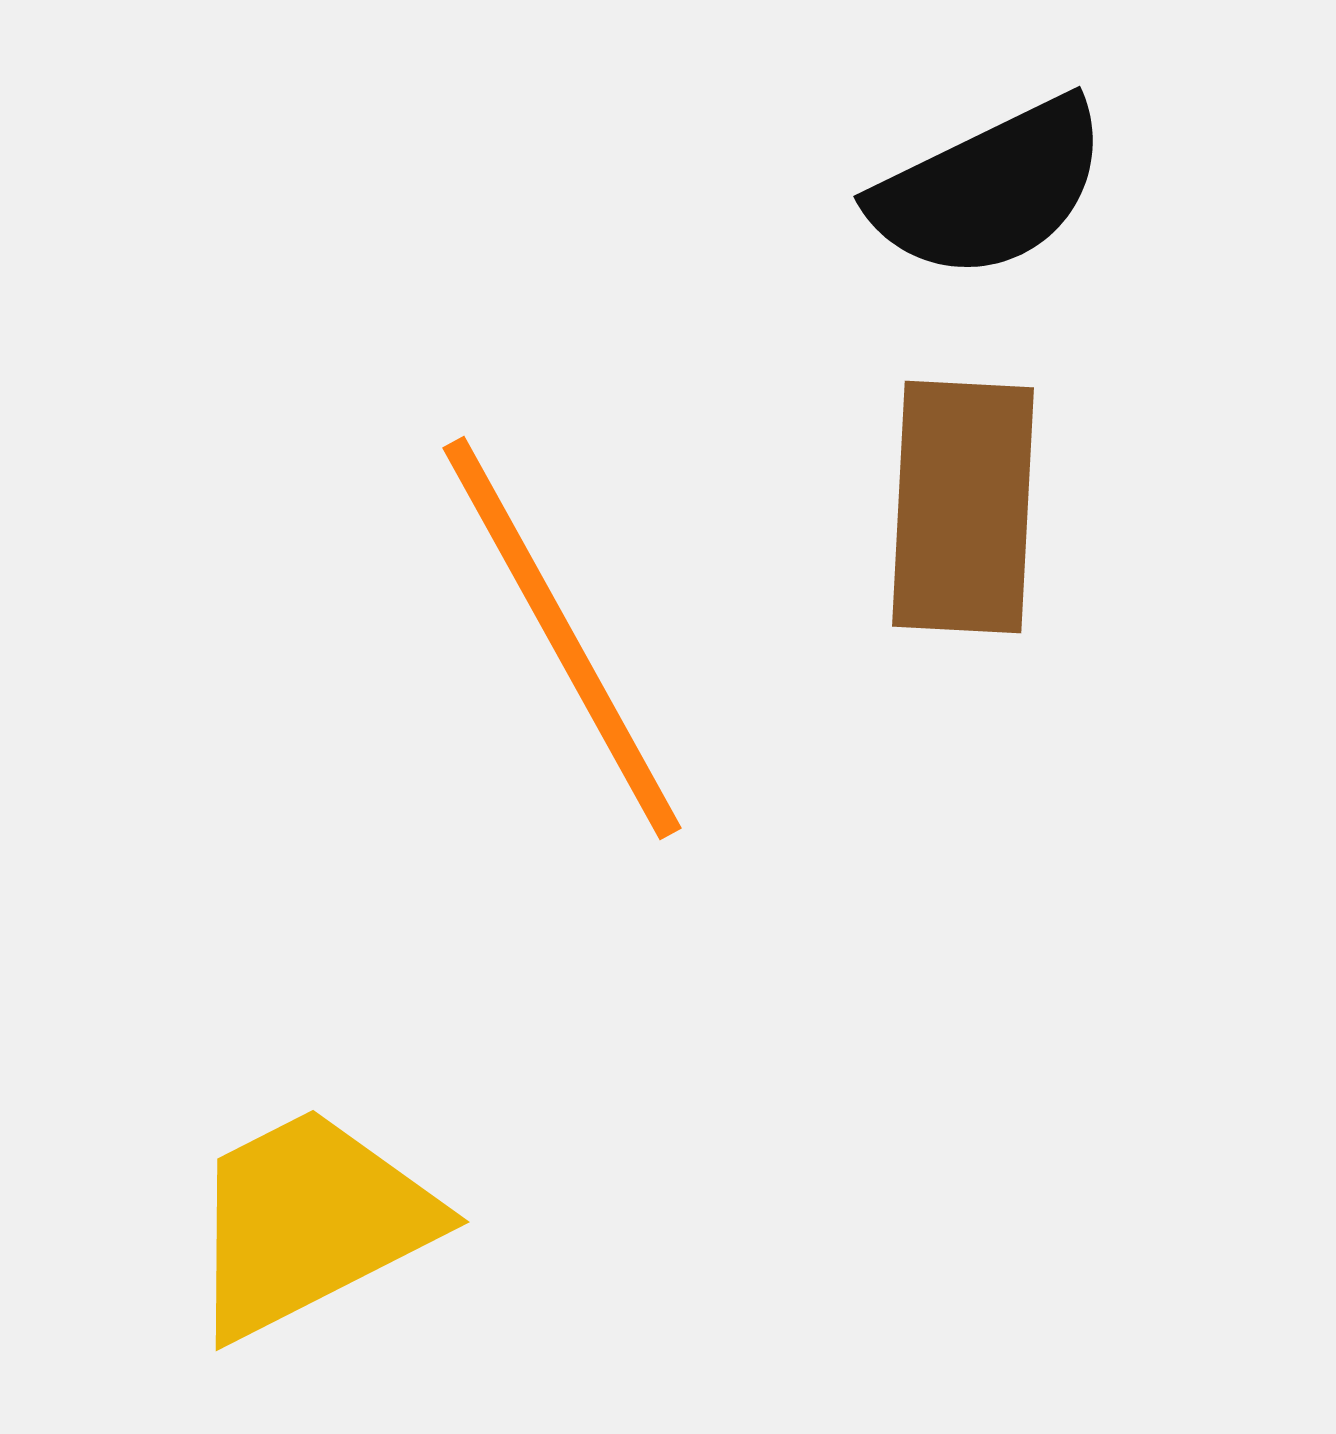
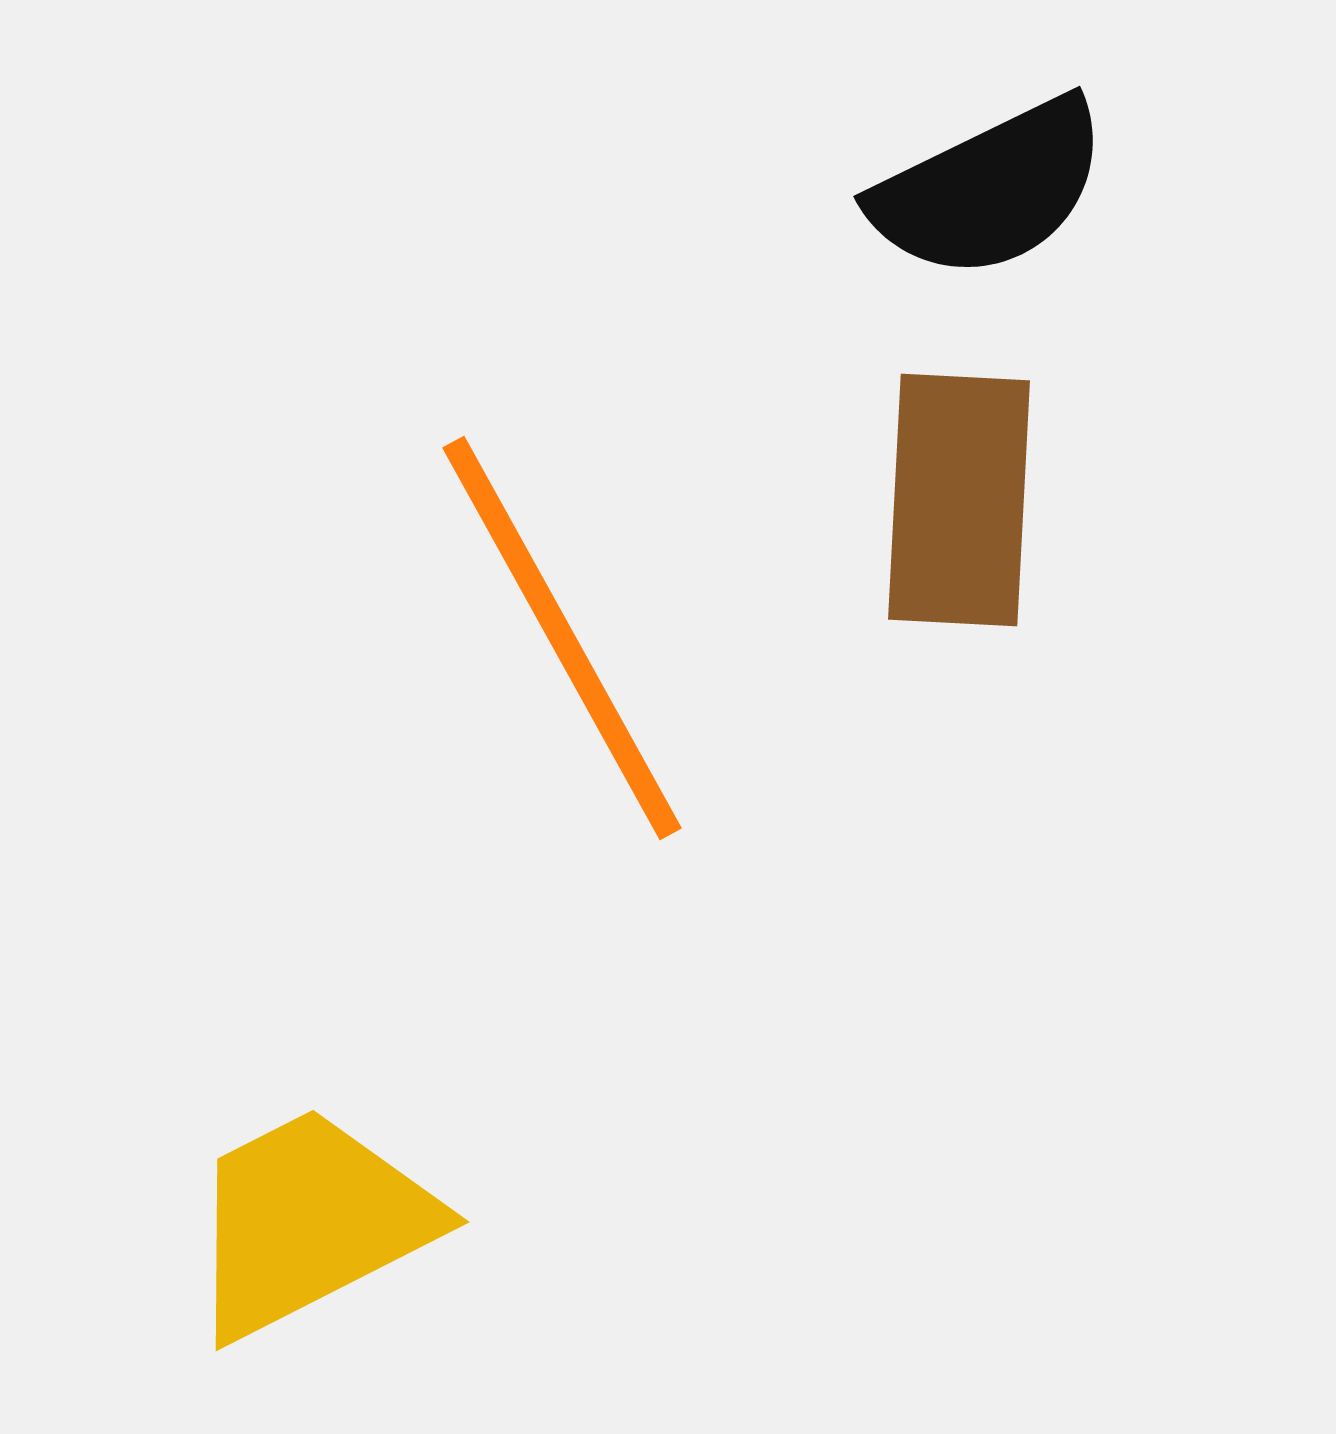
brown rectangle: moved 4 px left, 7 px up
